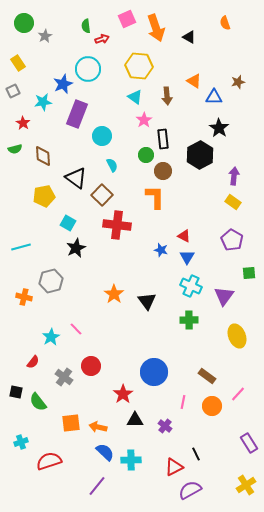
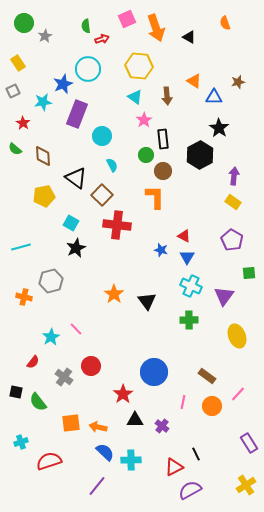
green semicircle at (15, 149): rotated 56 degrees clockwise
cyan square at (68, 223): moved 3 px right
purple cross at (165, 426): moved 3 px left
